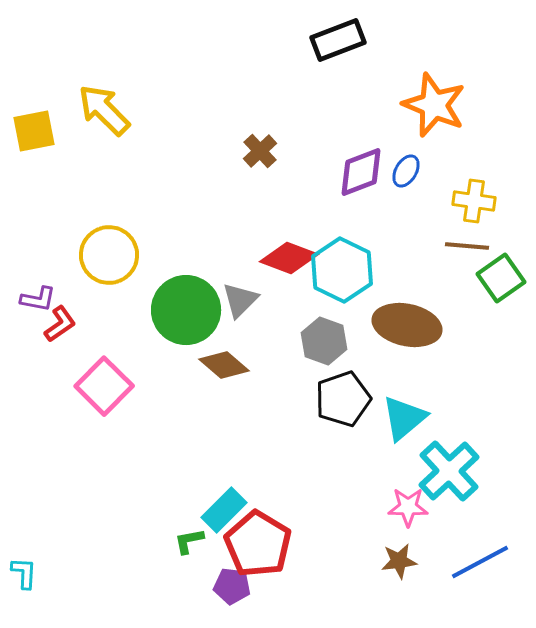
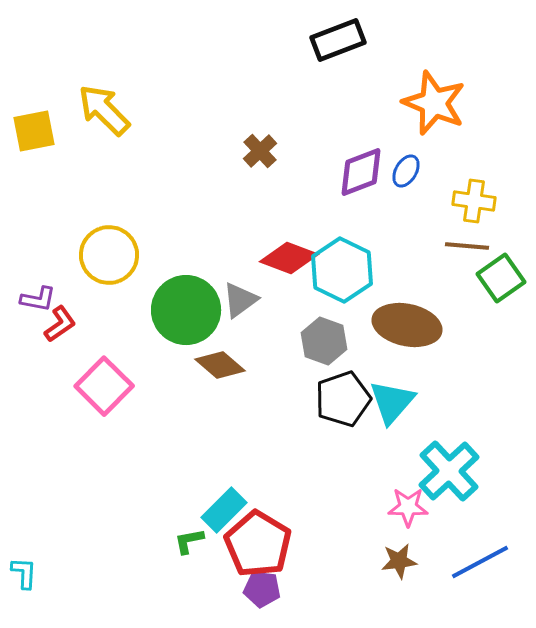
orange star: moved 2 px up
gray triangle: rotated 9 degrees clockwise
brown diamond: moved 4 px left
cyan triangle: moved 12 px left, 16 px up; rotated 9 degrees counterclockwise
purple pentagon: moved 30 px right, 3 px down
